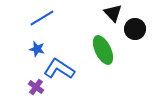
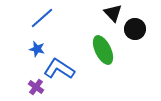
blue line: rotated 10 degrees counterclockwise
